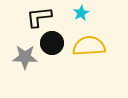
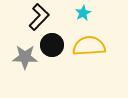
cyan star: moved 2 px right
black L-shape: rotated 140 degrees clockwise
black circle: moved 2 px down
